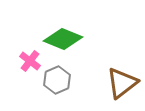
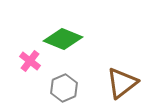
gray hexagon: moved 7 px right, 8 px down
